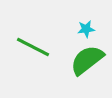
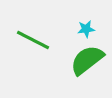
green line: moved 7 px up
